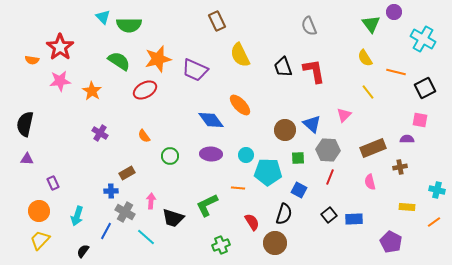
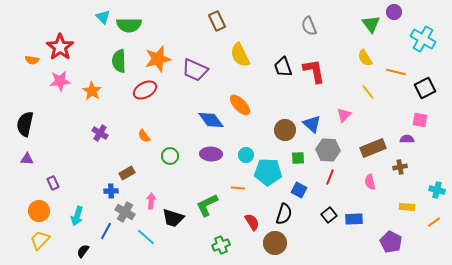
green semicircle at (119, 61): rotated 125 degrees counterclockwise
